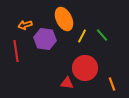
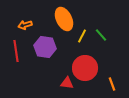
green line: moved 1 px left
purple hexagon: moved 8 px down
